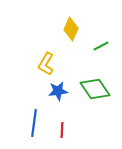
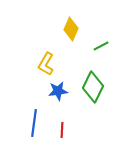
green diamond: moved 2 px left, 2 px up; rotated 60 degrees clockwise
